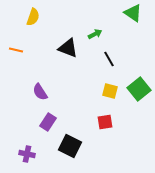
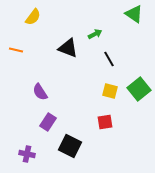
green triangle: moved 1 px right, 1 px down
yellow semicircle: rotated 18 degrees clockwise
